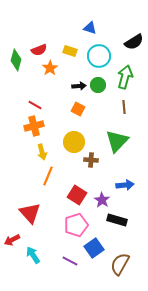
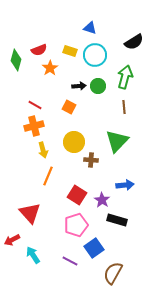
cyan circle: moved 4 px left, 1 px up
green circle: moved 1 px down
orange square: moved 9 px left, 2 px up
yellow arrow: moved 1 px right, 2 px up
brown semicircle: moved 7 px left, 9 px down
